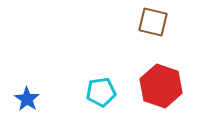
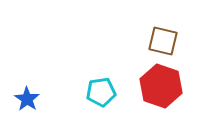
brown square: moved 10 px right, 19 px down
